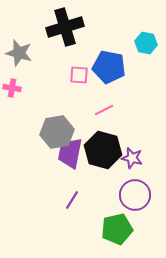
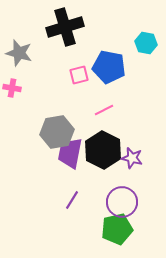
pink square: rotated 18 degrees counterclockwise
black hexagon: rotated 12 degrees clockwise
purple circle: moved 13 px left, 7 px down
